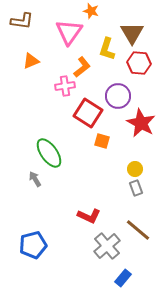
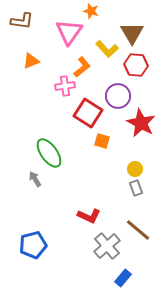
yellow L-shape: rotated 60 degrees counterclockwise
red hexagon: moved 3 px left, 2 px down
